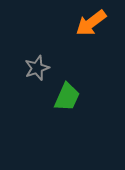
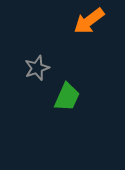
orange arrow: moved 2 px left, 2 px up
